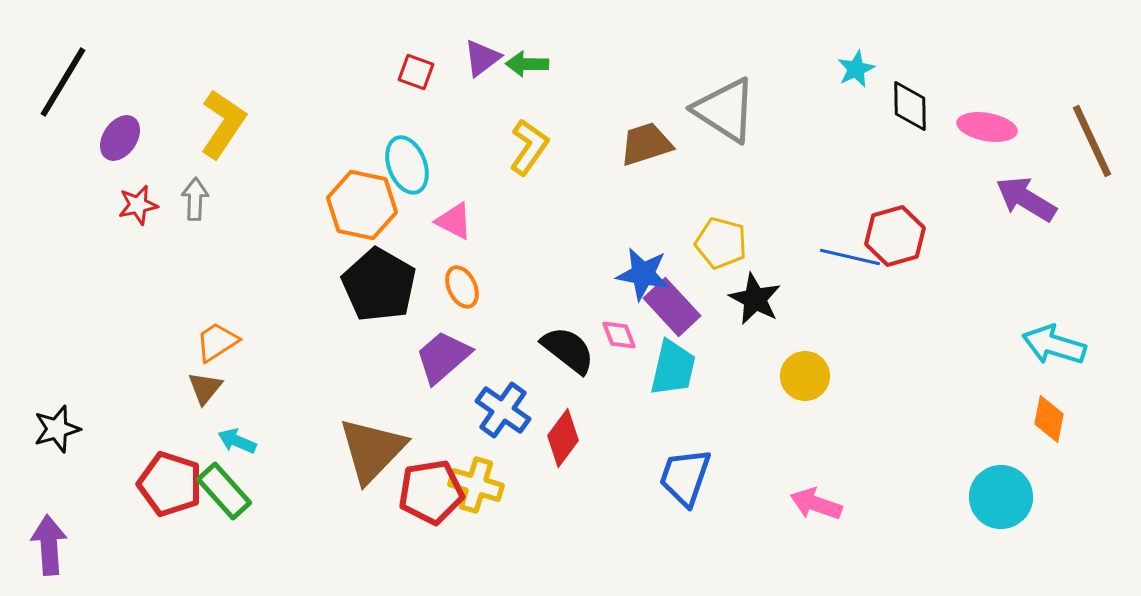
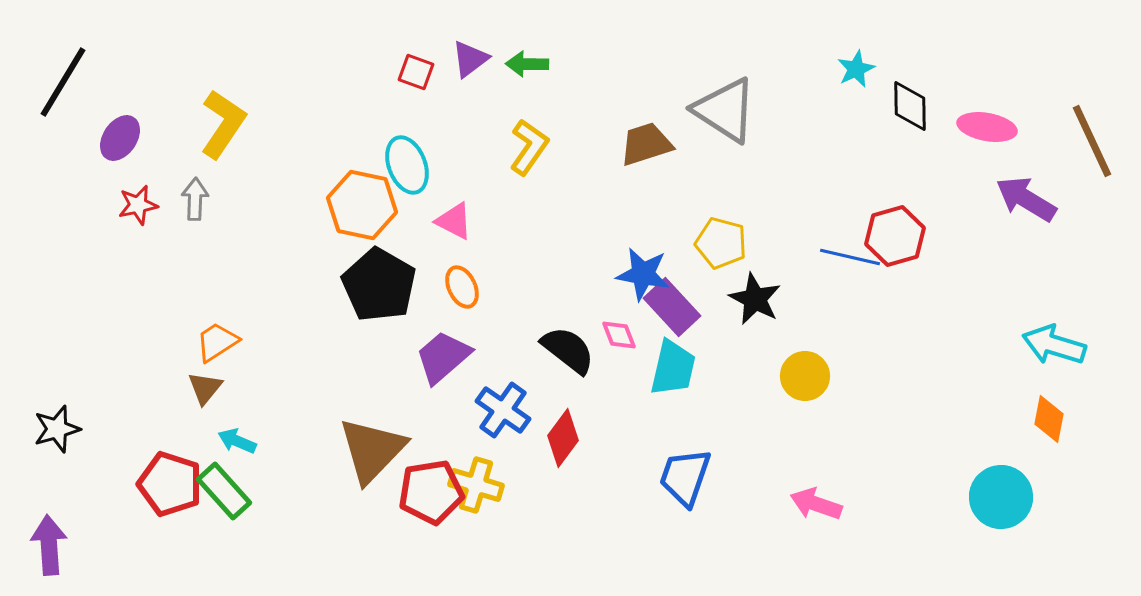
purple triangle at (482, 58): moved 12 px left, 1 px down
